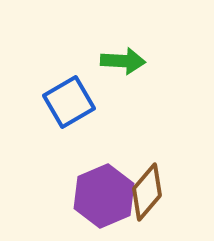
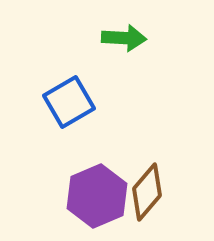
green arrow: moved 1 px right, 23 px up
purple hexagon: moved 7 px left
